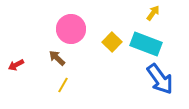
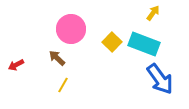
cyan rectangle: moved 2 px left
